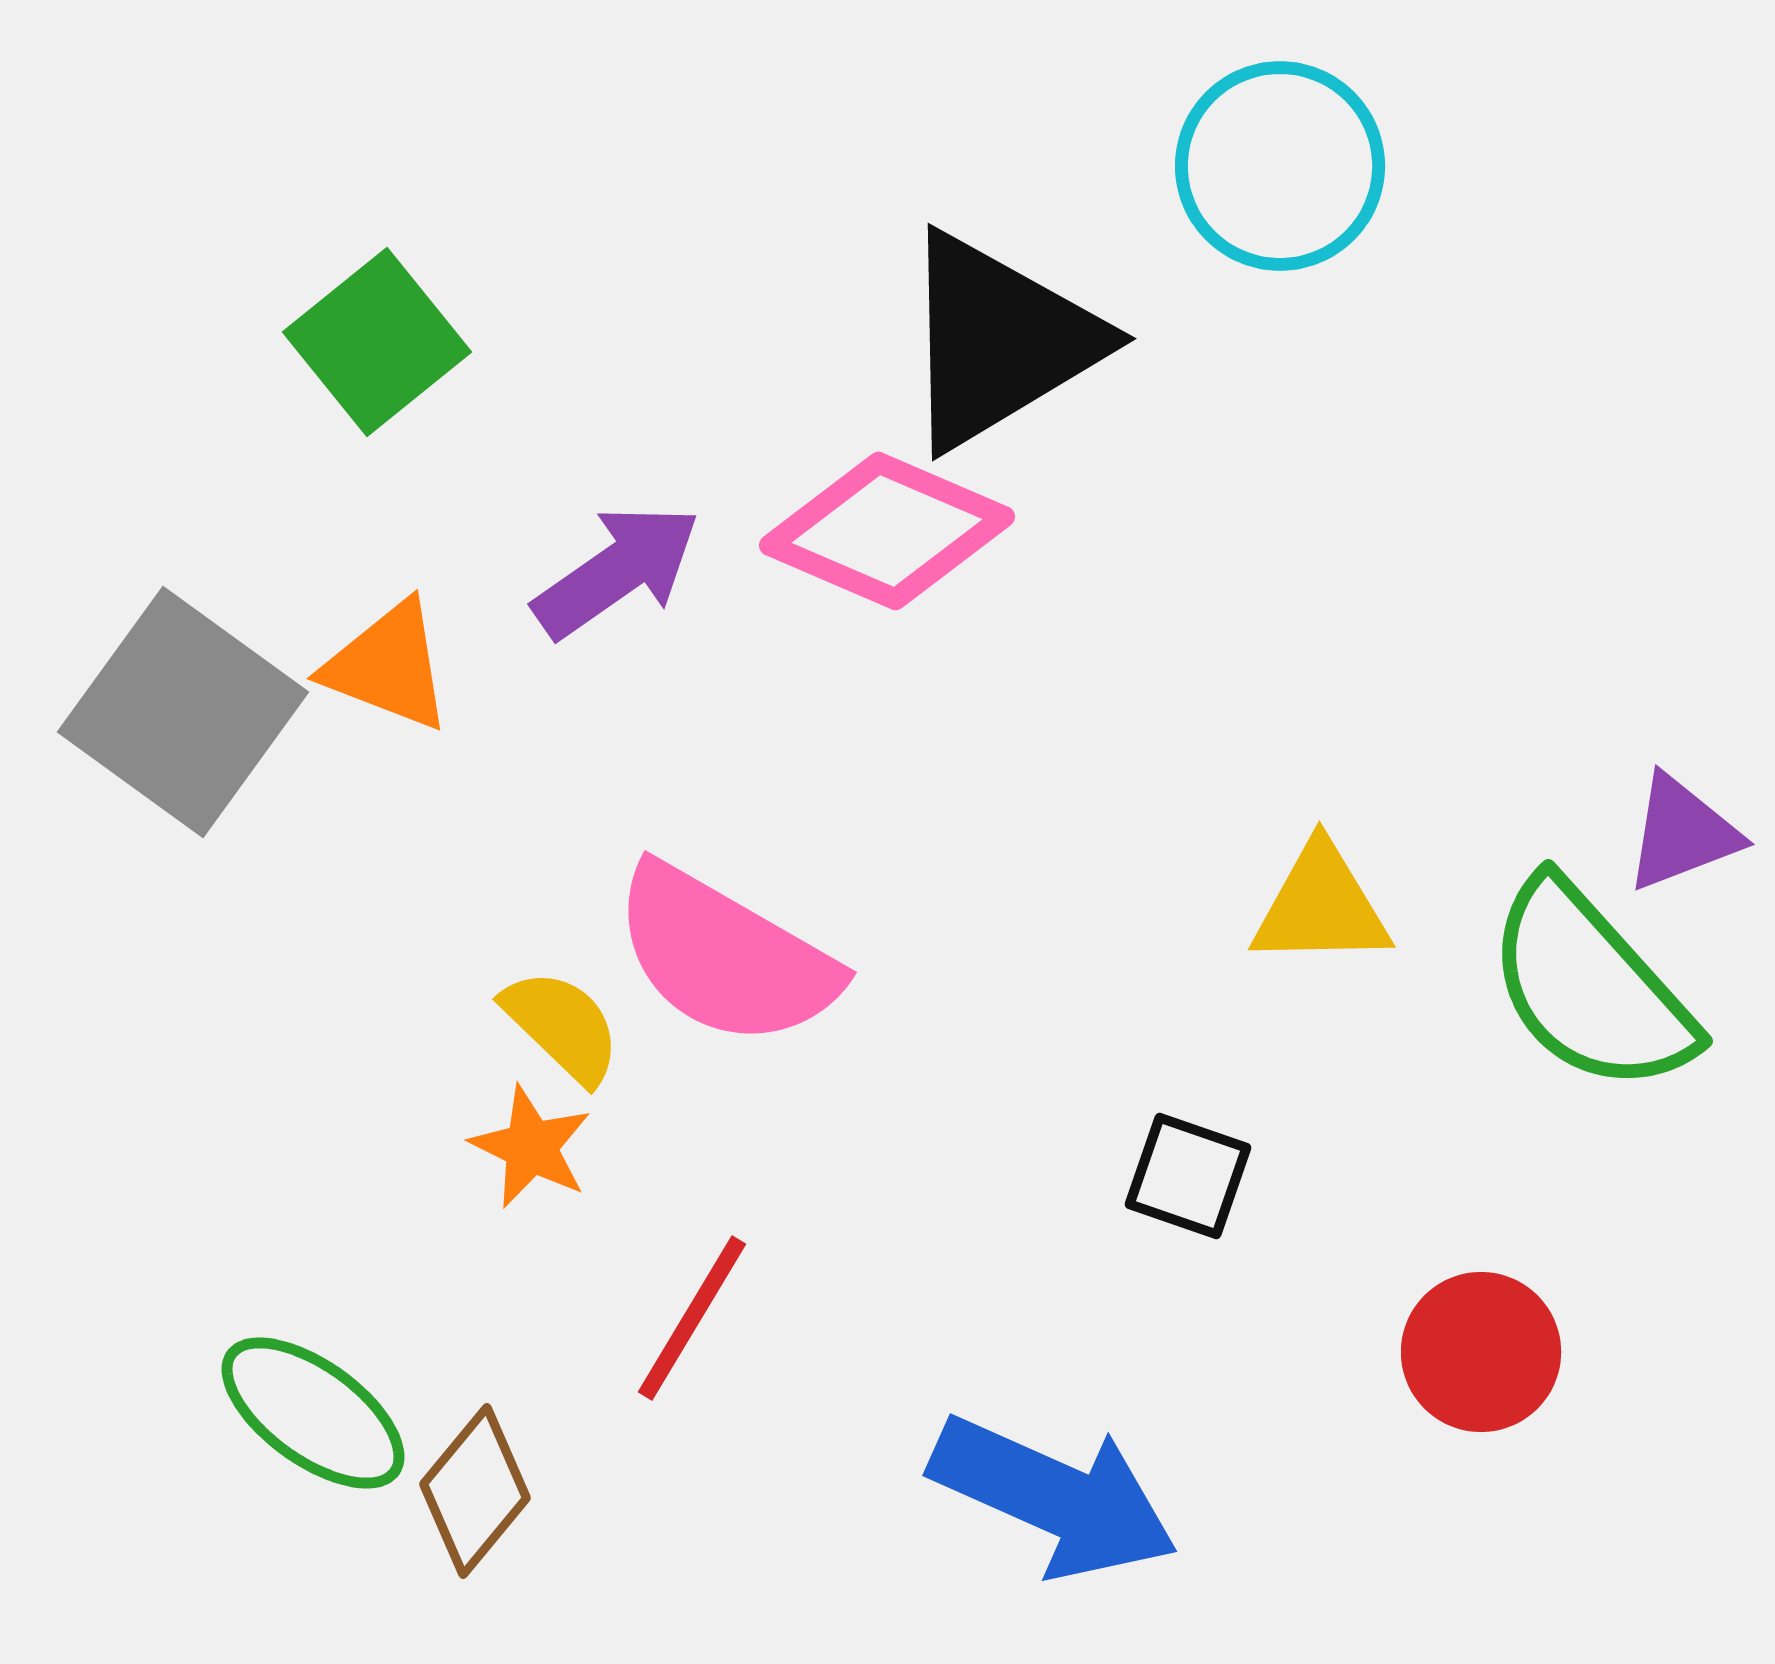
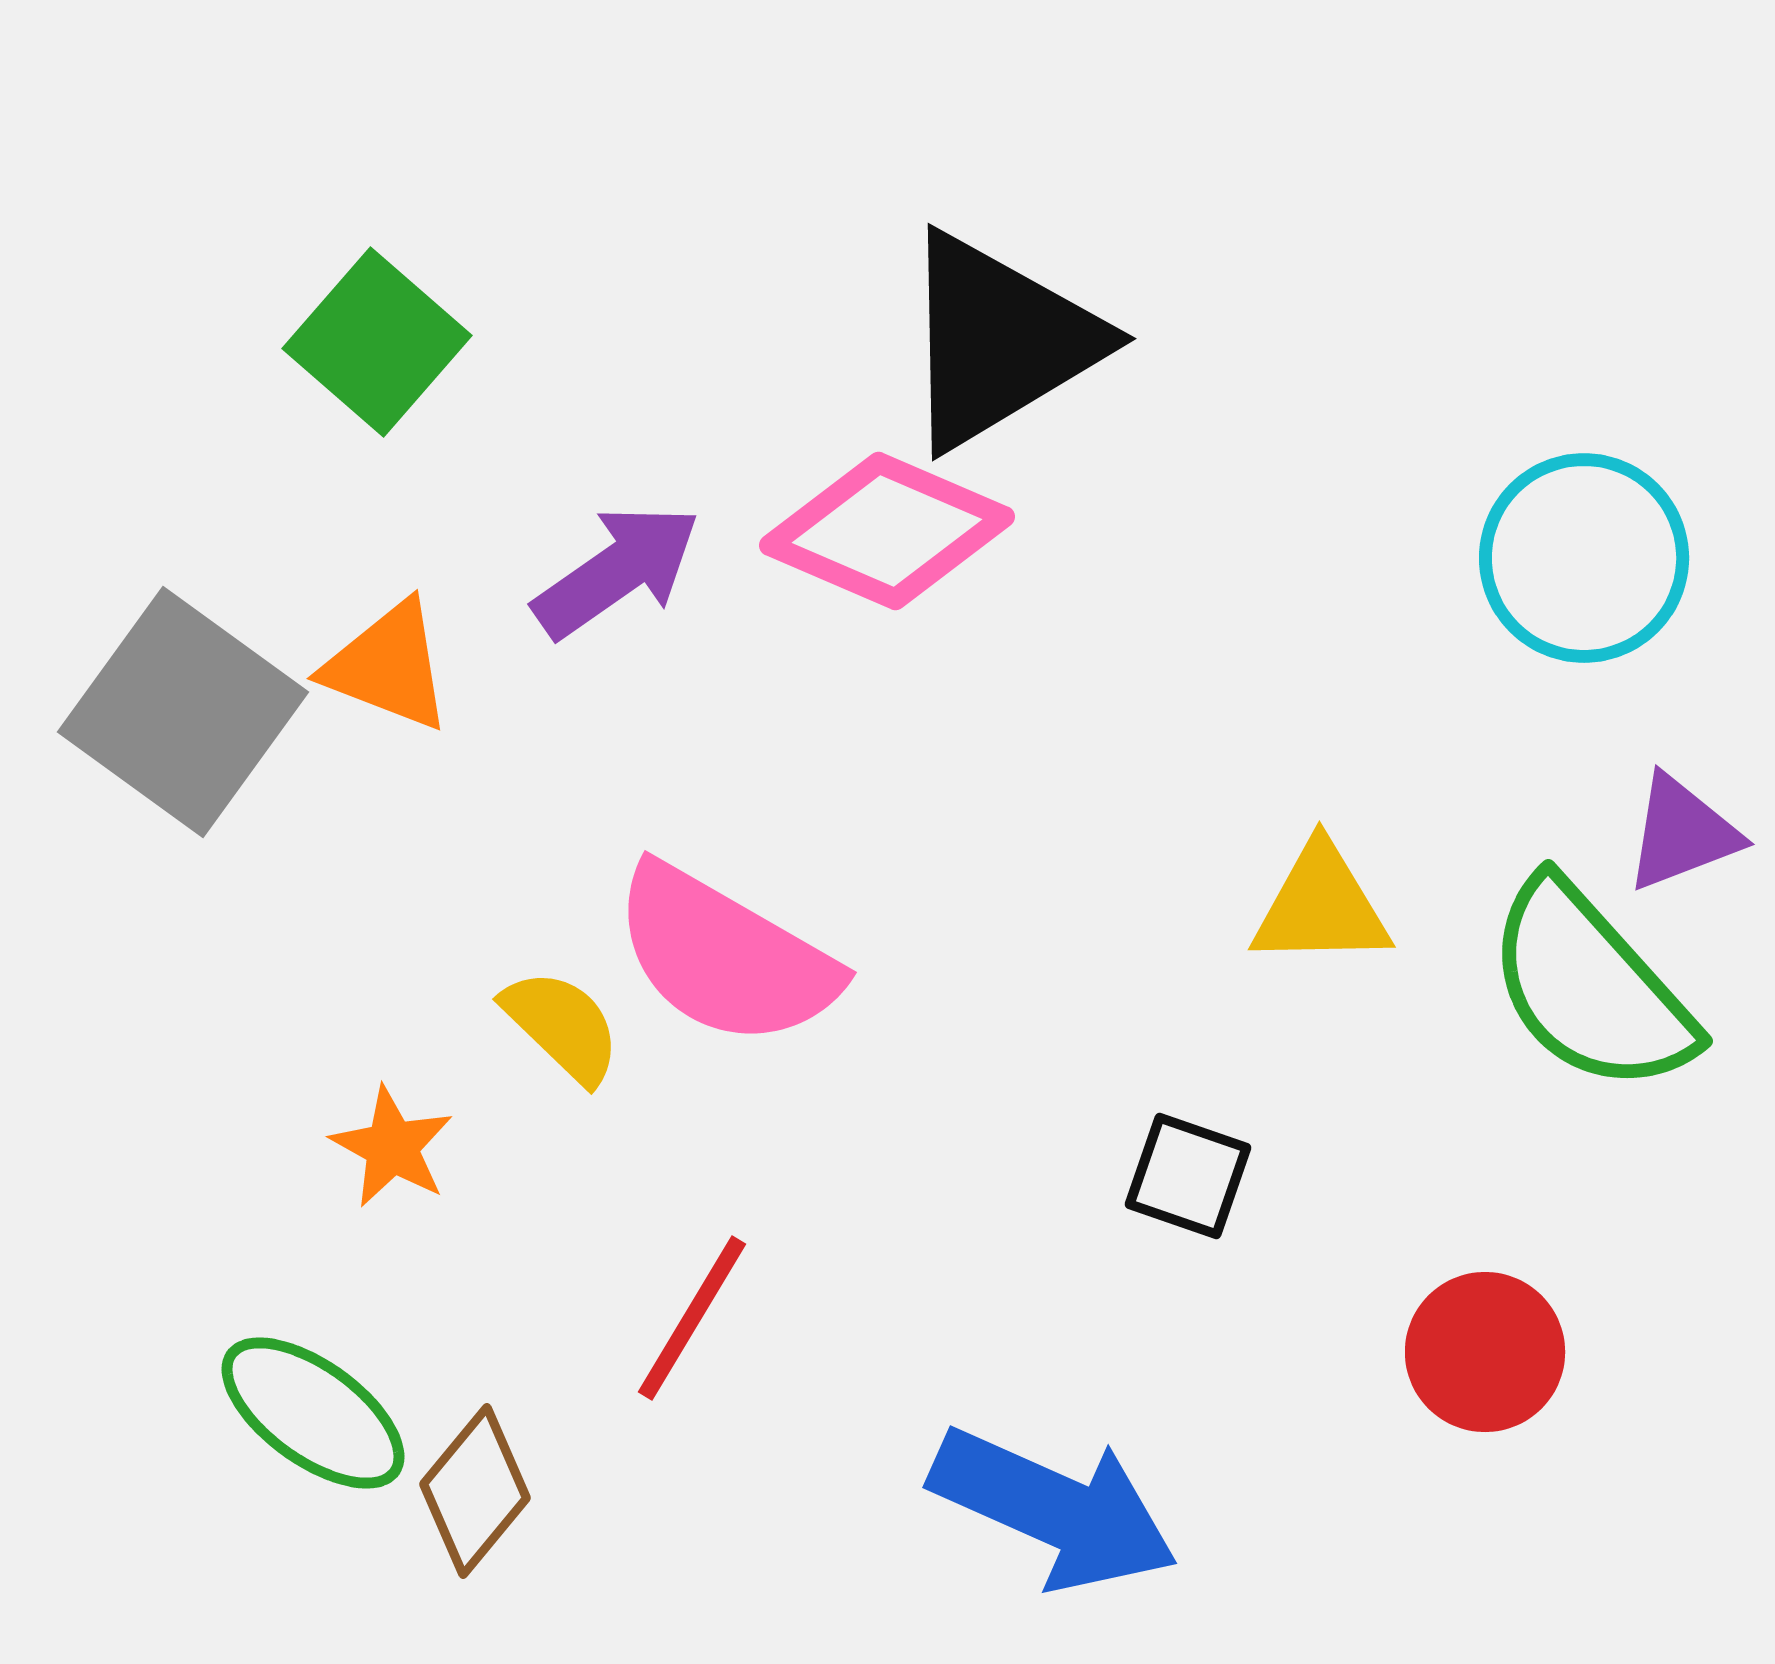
cyan circle: moved 304 px right, 392 px down
green square: rotated 10 degrees counterclockwise
orange star: moved 139 px left; rotated 3 degrees clockwise
red circle: moved 4 px right
blue arrow: moved 12 px down
